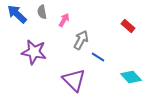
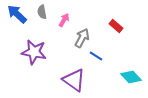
red rectangle: moved 12 px left
gray arrow: moved 1 px right, 2 px up
blue line: moved 2 px left, 1 px up
purple triangle: rotated 10 degrees counterclockwise
